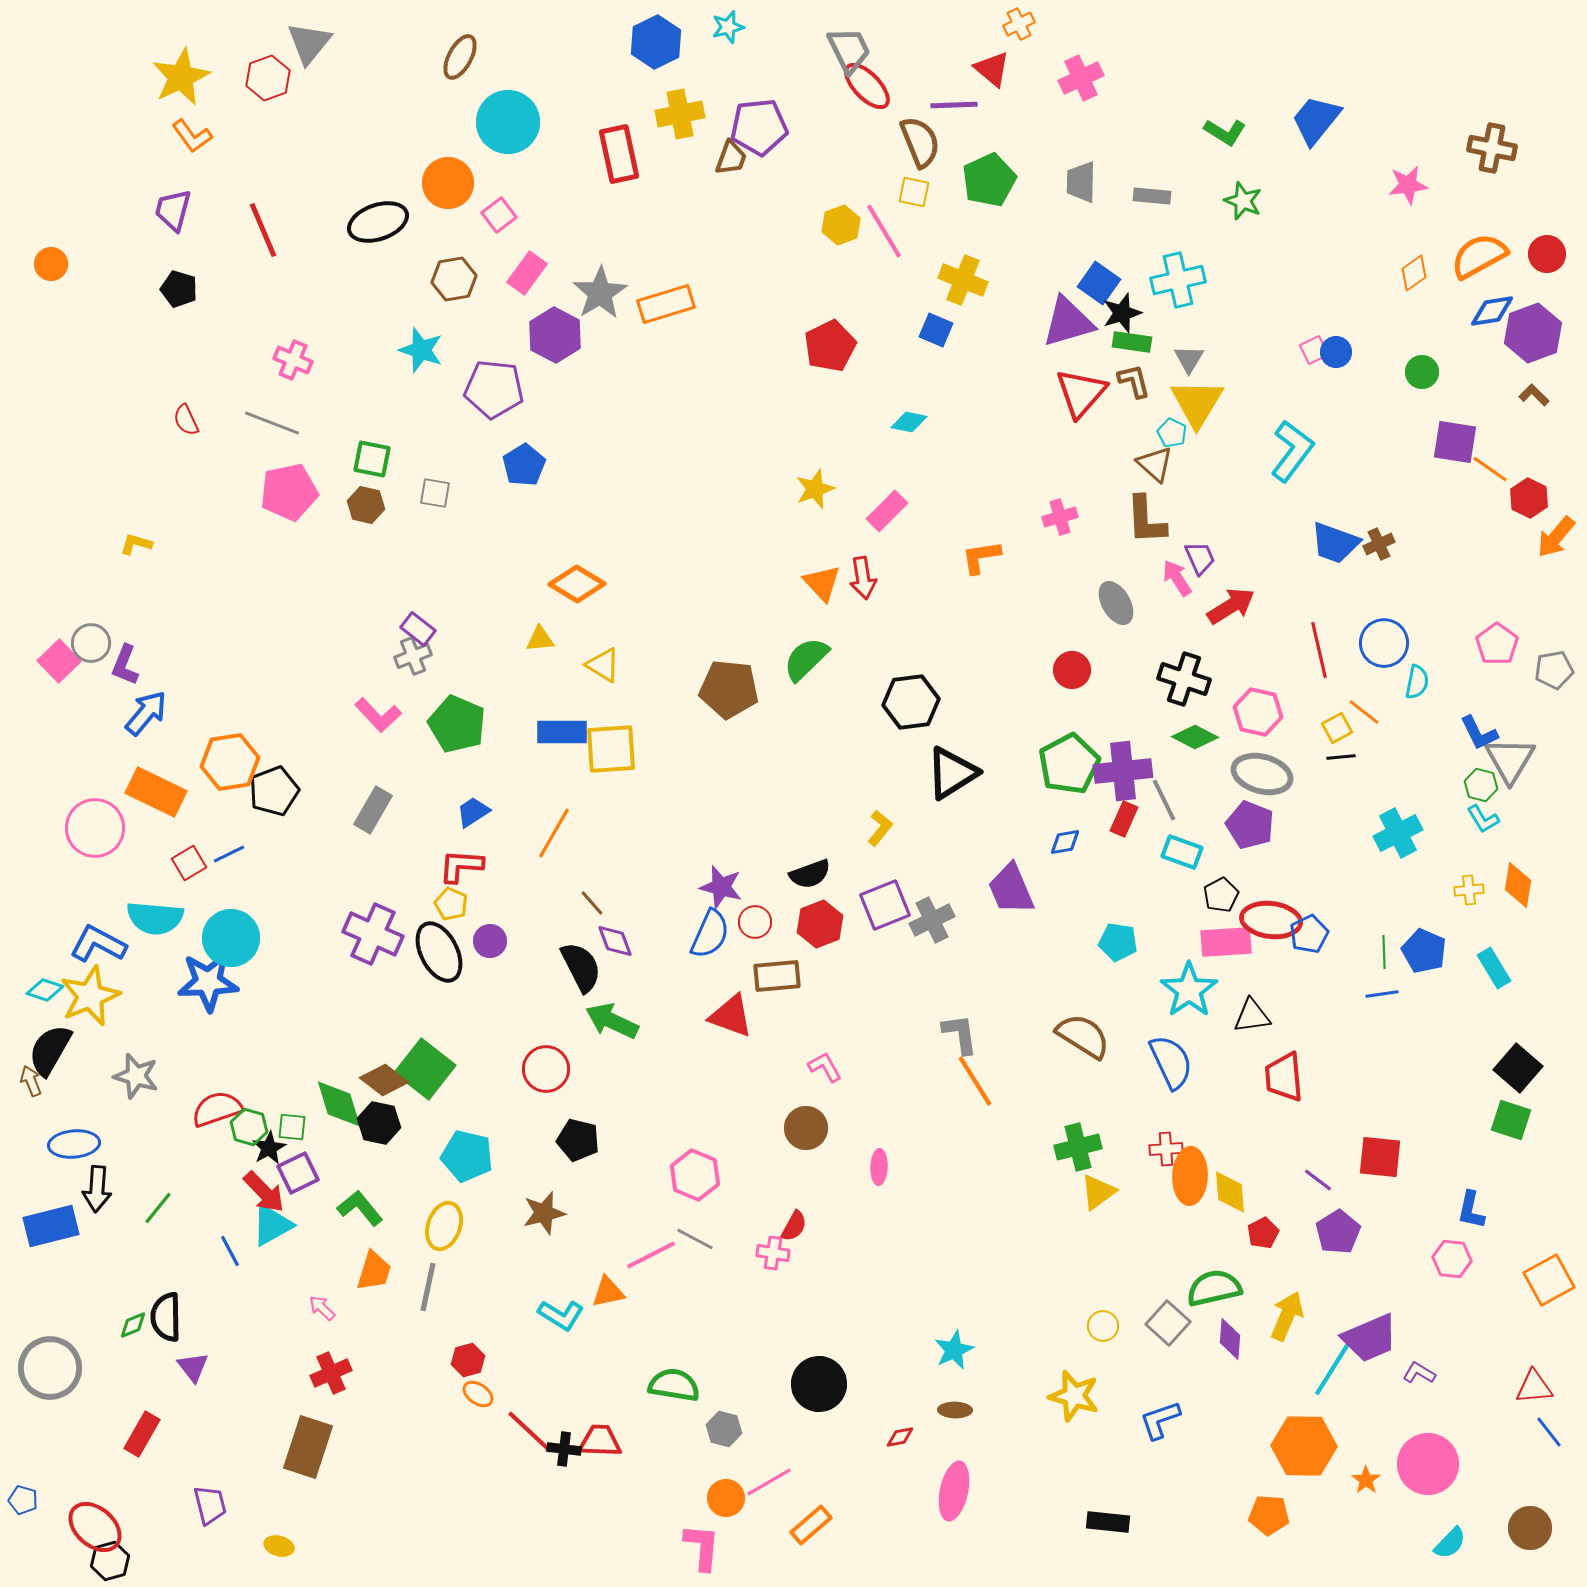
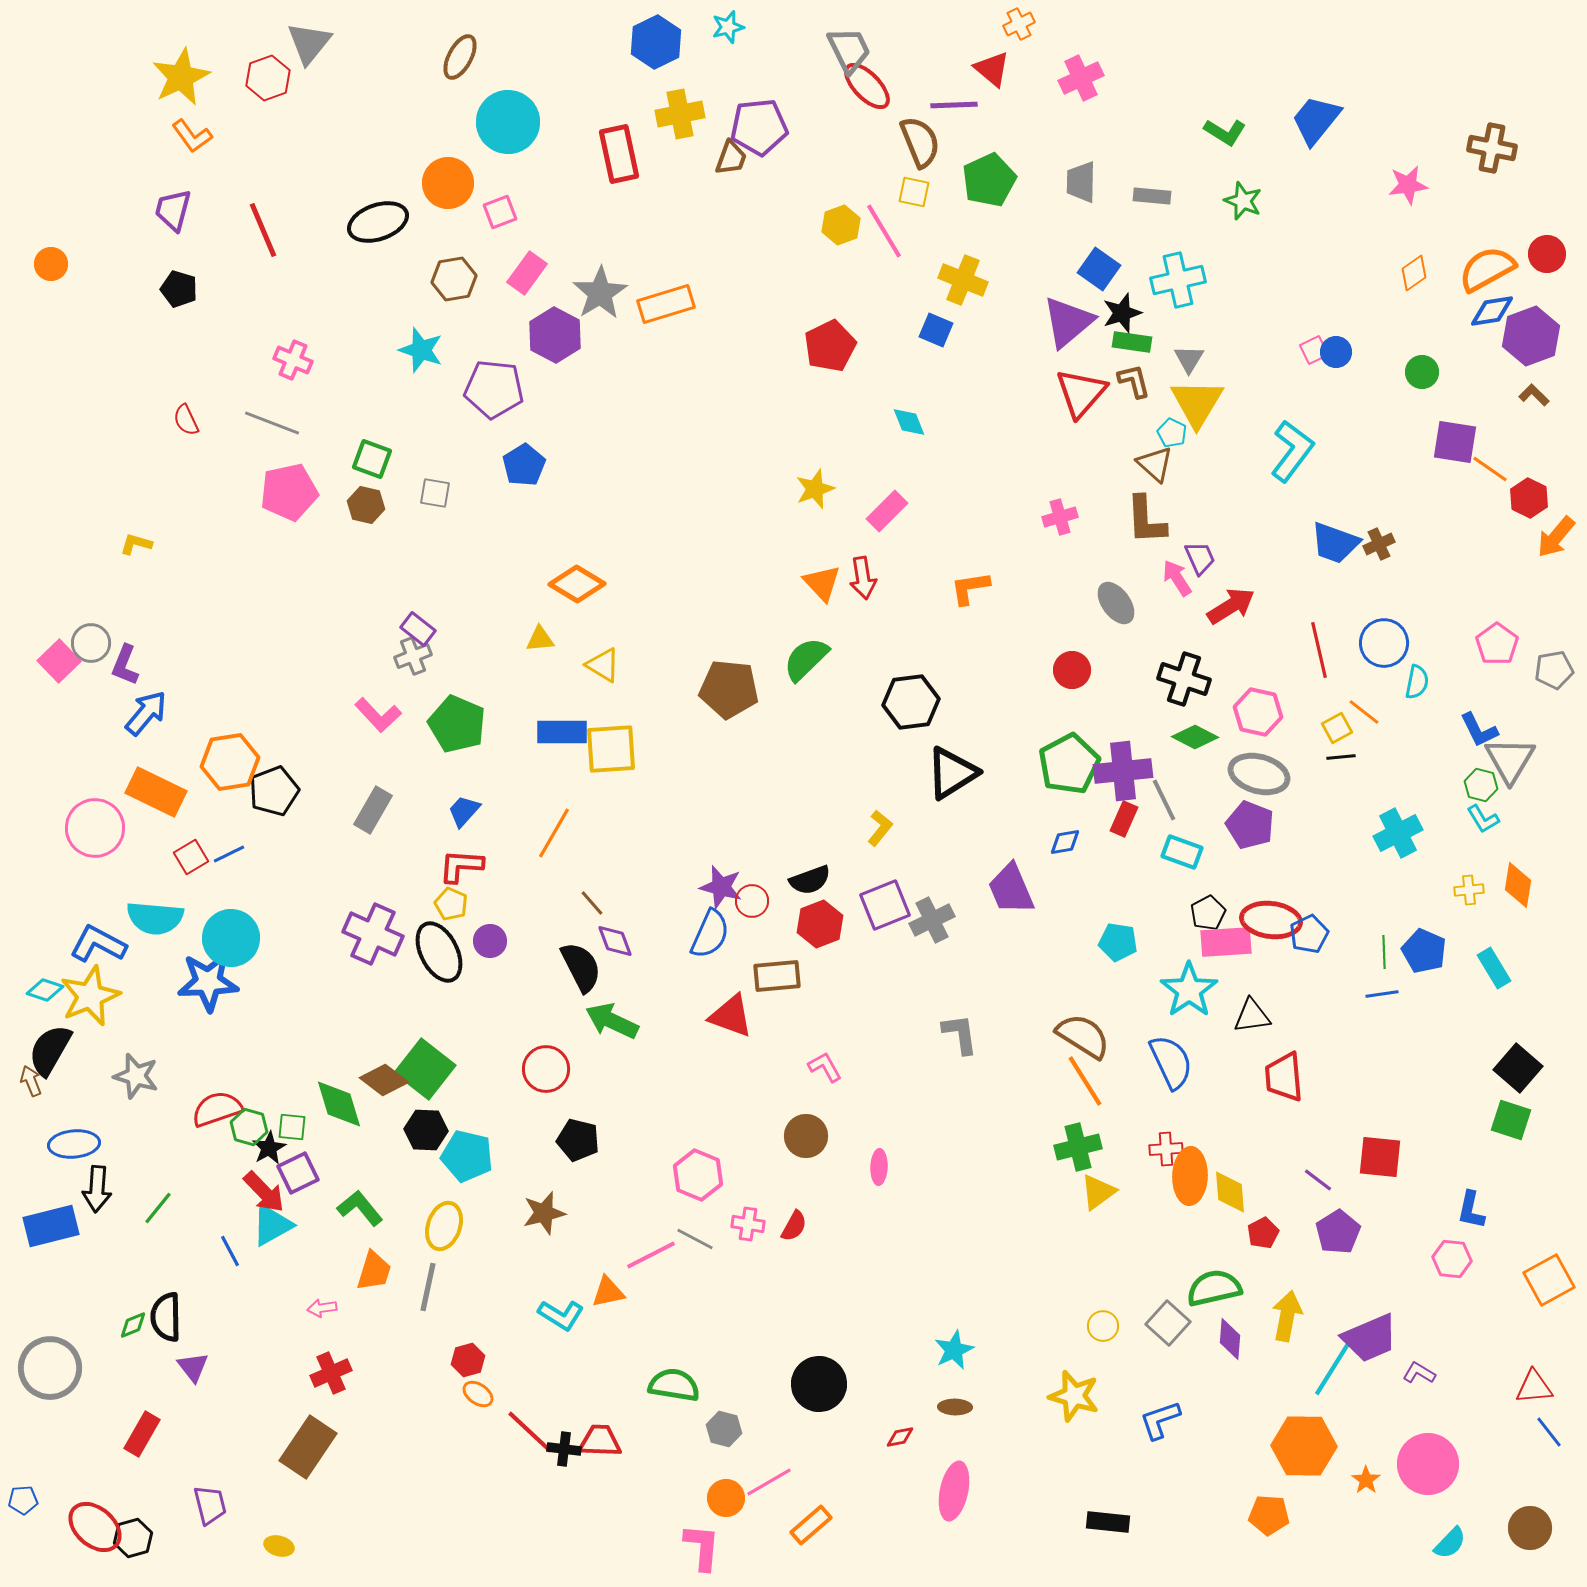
pink square at (499, 215): moved 1 px right, 3 px up; rotated 16 degrees clockwise
orange semicircle at (1479, 256): moved 8 px right, 13 px down
blue square at (1099, 283): moved 14 px up
purple triangle at (1068, 322): rotated 24 degrees counterclockwise
purple hexagon at (1533, 333): moved 2 px left, 3 px down
cyan diamond at (909, 422): rotated 57 degrees clockwise
green square at (372, 459): rotated 9 degrees clockwise
orange L-shape at (981, 557): moved 11 px left, 31 px down
gray ellipse at (1116, 603): rotated 6 degrees counterclockwise
blue L-shape at (1479, 733): moved 3 px up
gray ellipse at (1262, 774): moved 3 px left
blue trapezoid at (473, 812): moved 9 px left, 1 px up; rotated 15 degrees counterclockwise
red square at (189, 863): moved 2 px right, 6 px up
black semicircle at (810, 874): moved 6 px down
black pentagon at (1221, 895): moved 13 px left, 18 px down
red circle at (755, 922): moved 3 px left, 21 px up
orange line at (975, 1081): moved 110 px right
black hexagon at (379, 1123): moved 47 px right, 7 px down; rotated 9 degrees counterclockwise
brown circle at (806, 1128): moved 8 px down
pink hexagon at (695, 1175): moved 3 px right
pink cross at (773, 1253): moved 25 px left, 29 px up
pink arrow at (322, 1308): rotated 52 degrees counterclockwise
yellow arrow at (1287, 1316): rotated 12 degrees counterclockwise
brown ellipse at (955, 1410): moved 3 px up
brown rectangle at (308, 1447): rotated 16 degrees clockwise
blue pentagon at (23, 1500): rotated 20 degrees counterclockwise
black hexagon at (110, 1561): moved 23 px right, 23 px up
